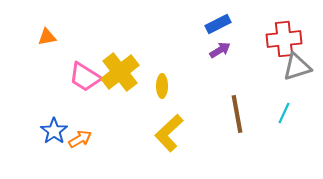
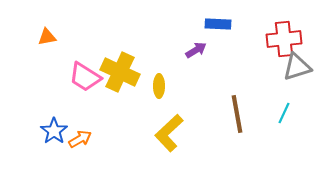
blue rectangle: rotated 30 degrees clockwise
purple arrow: moved 24 px left
yellow cross: rotated 27 degrees counterclockwise
yellow ellipse: moved 3 px left
